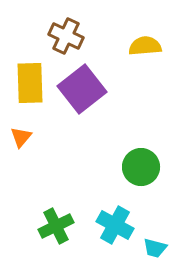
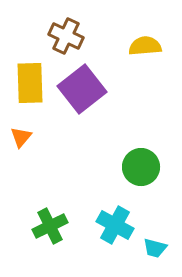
green cross: moved 6 px left
